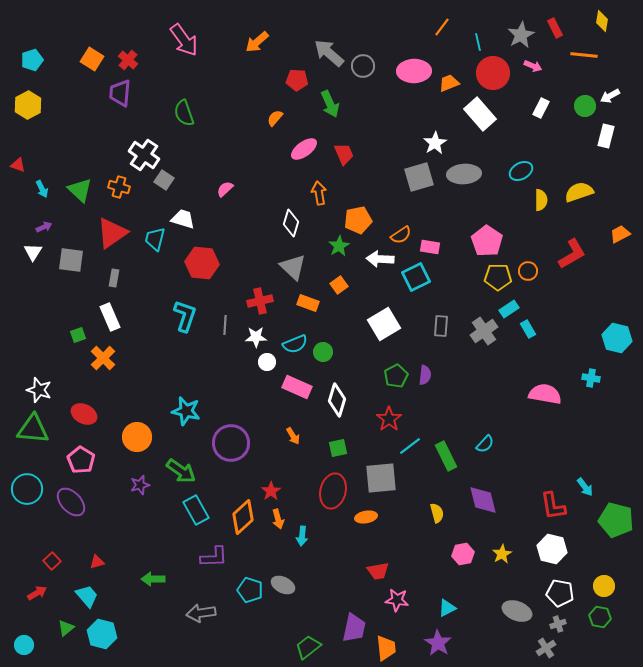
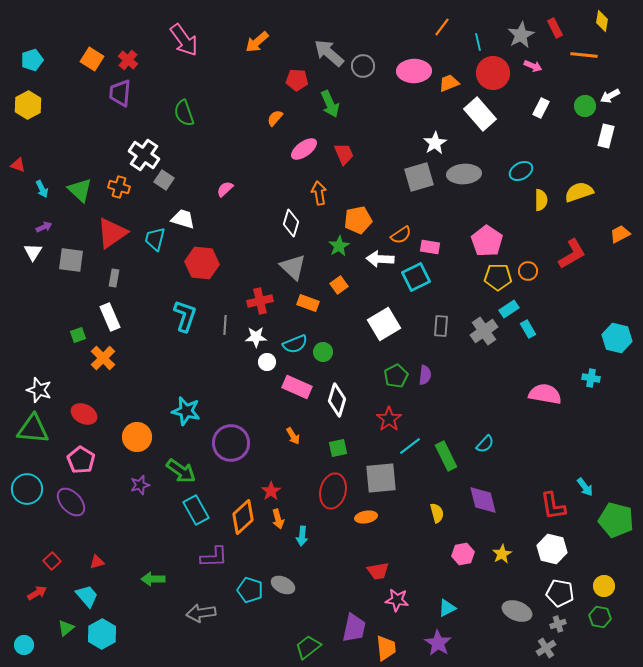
cyan hexagon at (102, 634): rotated 16 degrees clockwise
